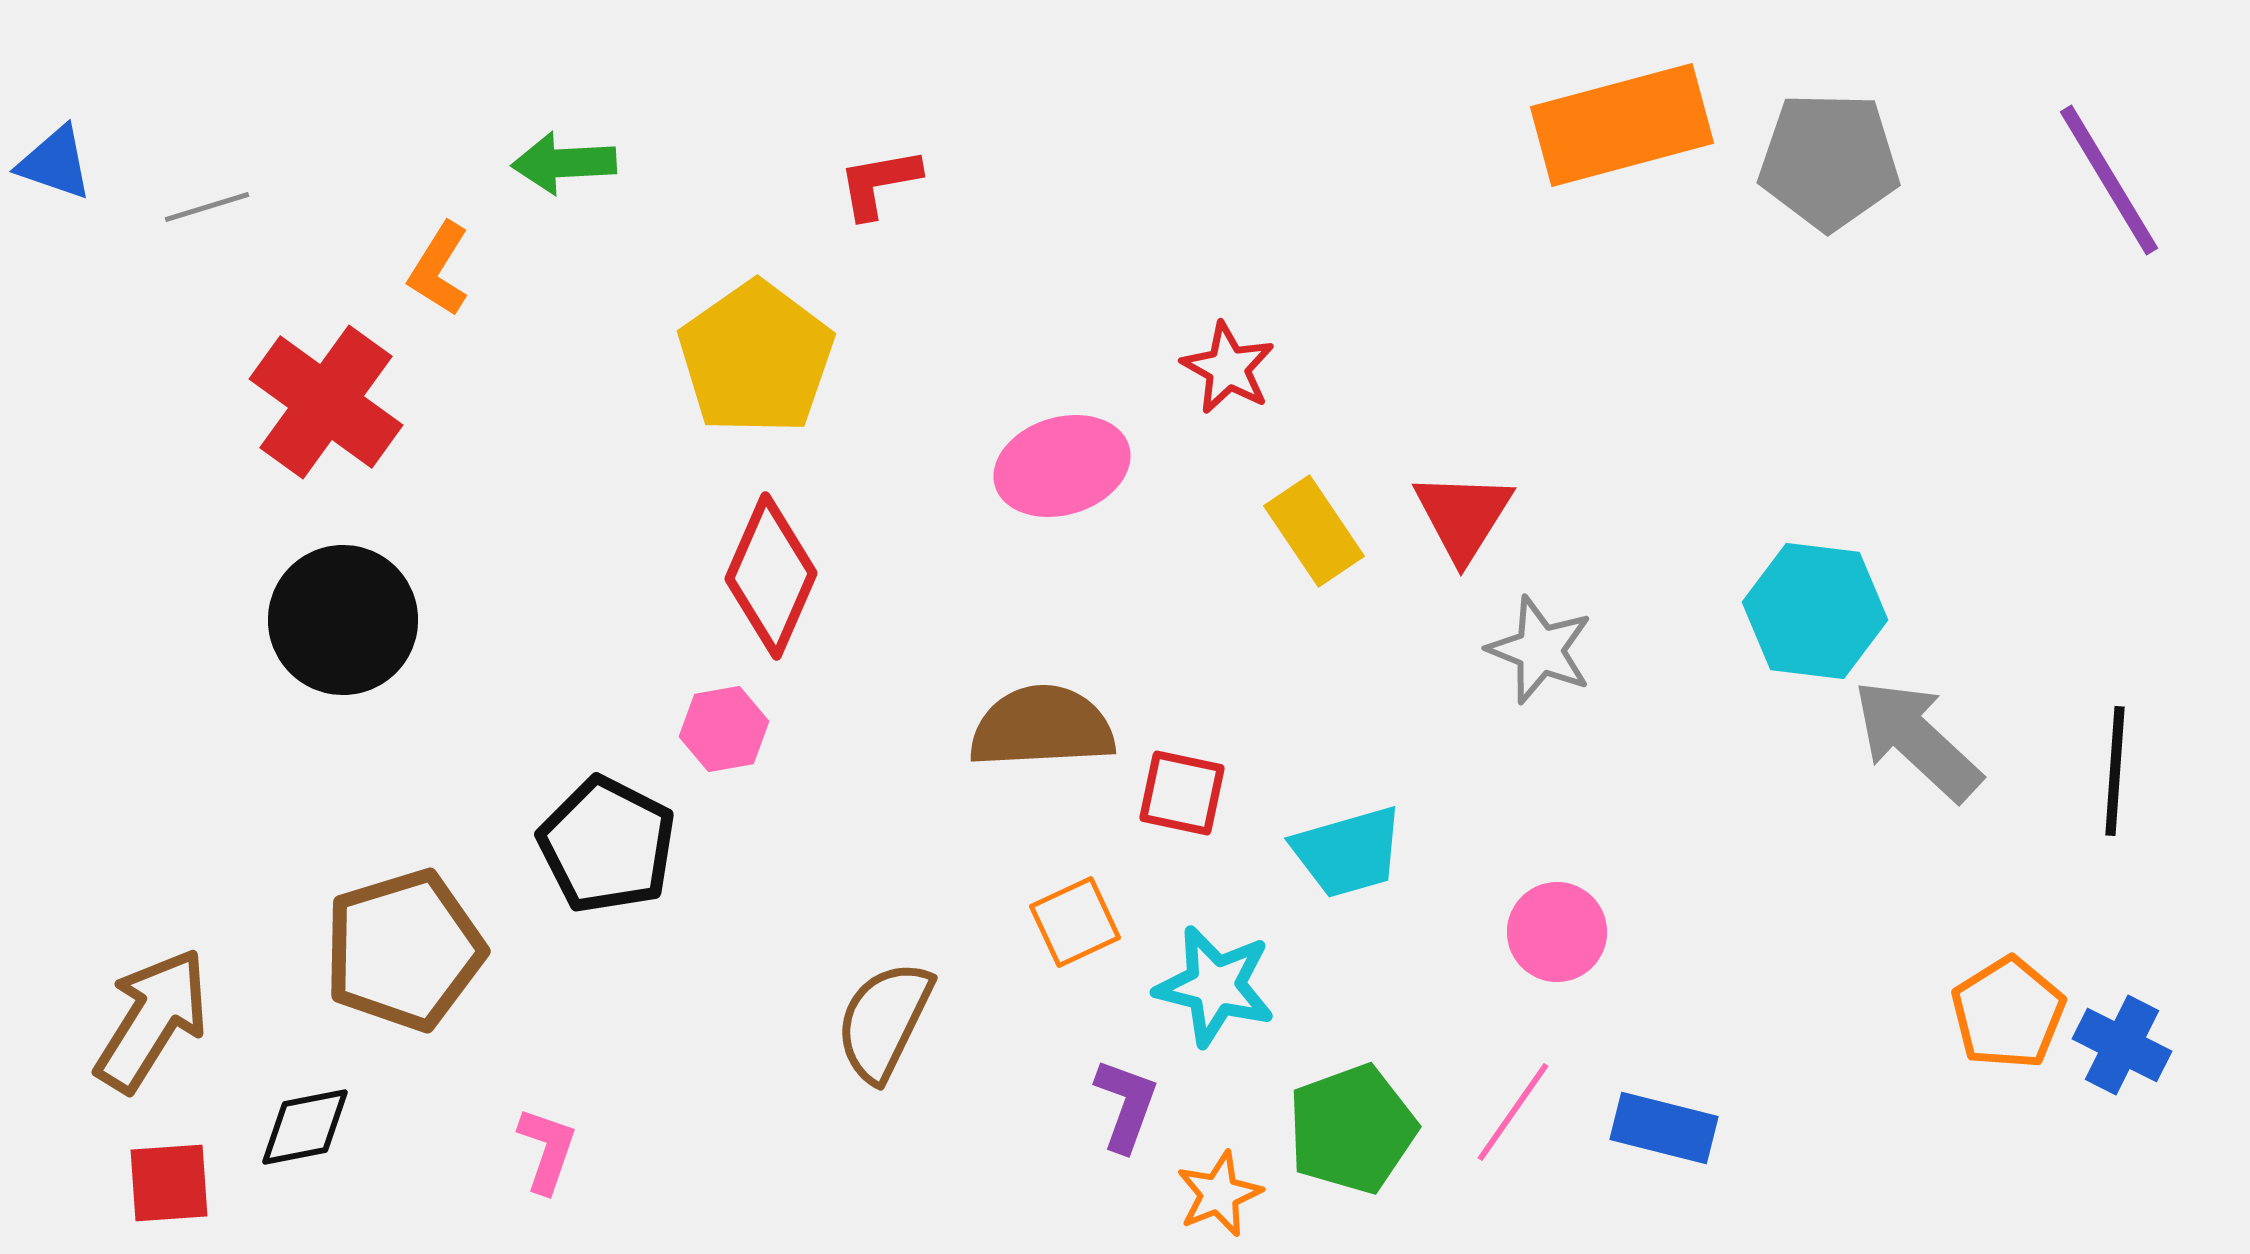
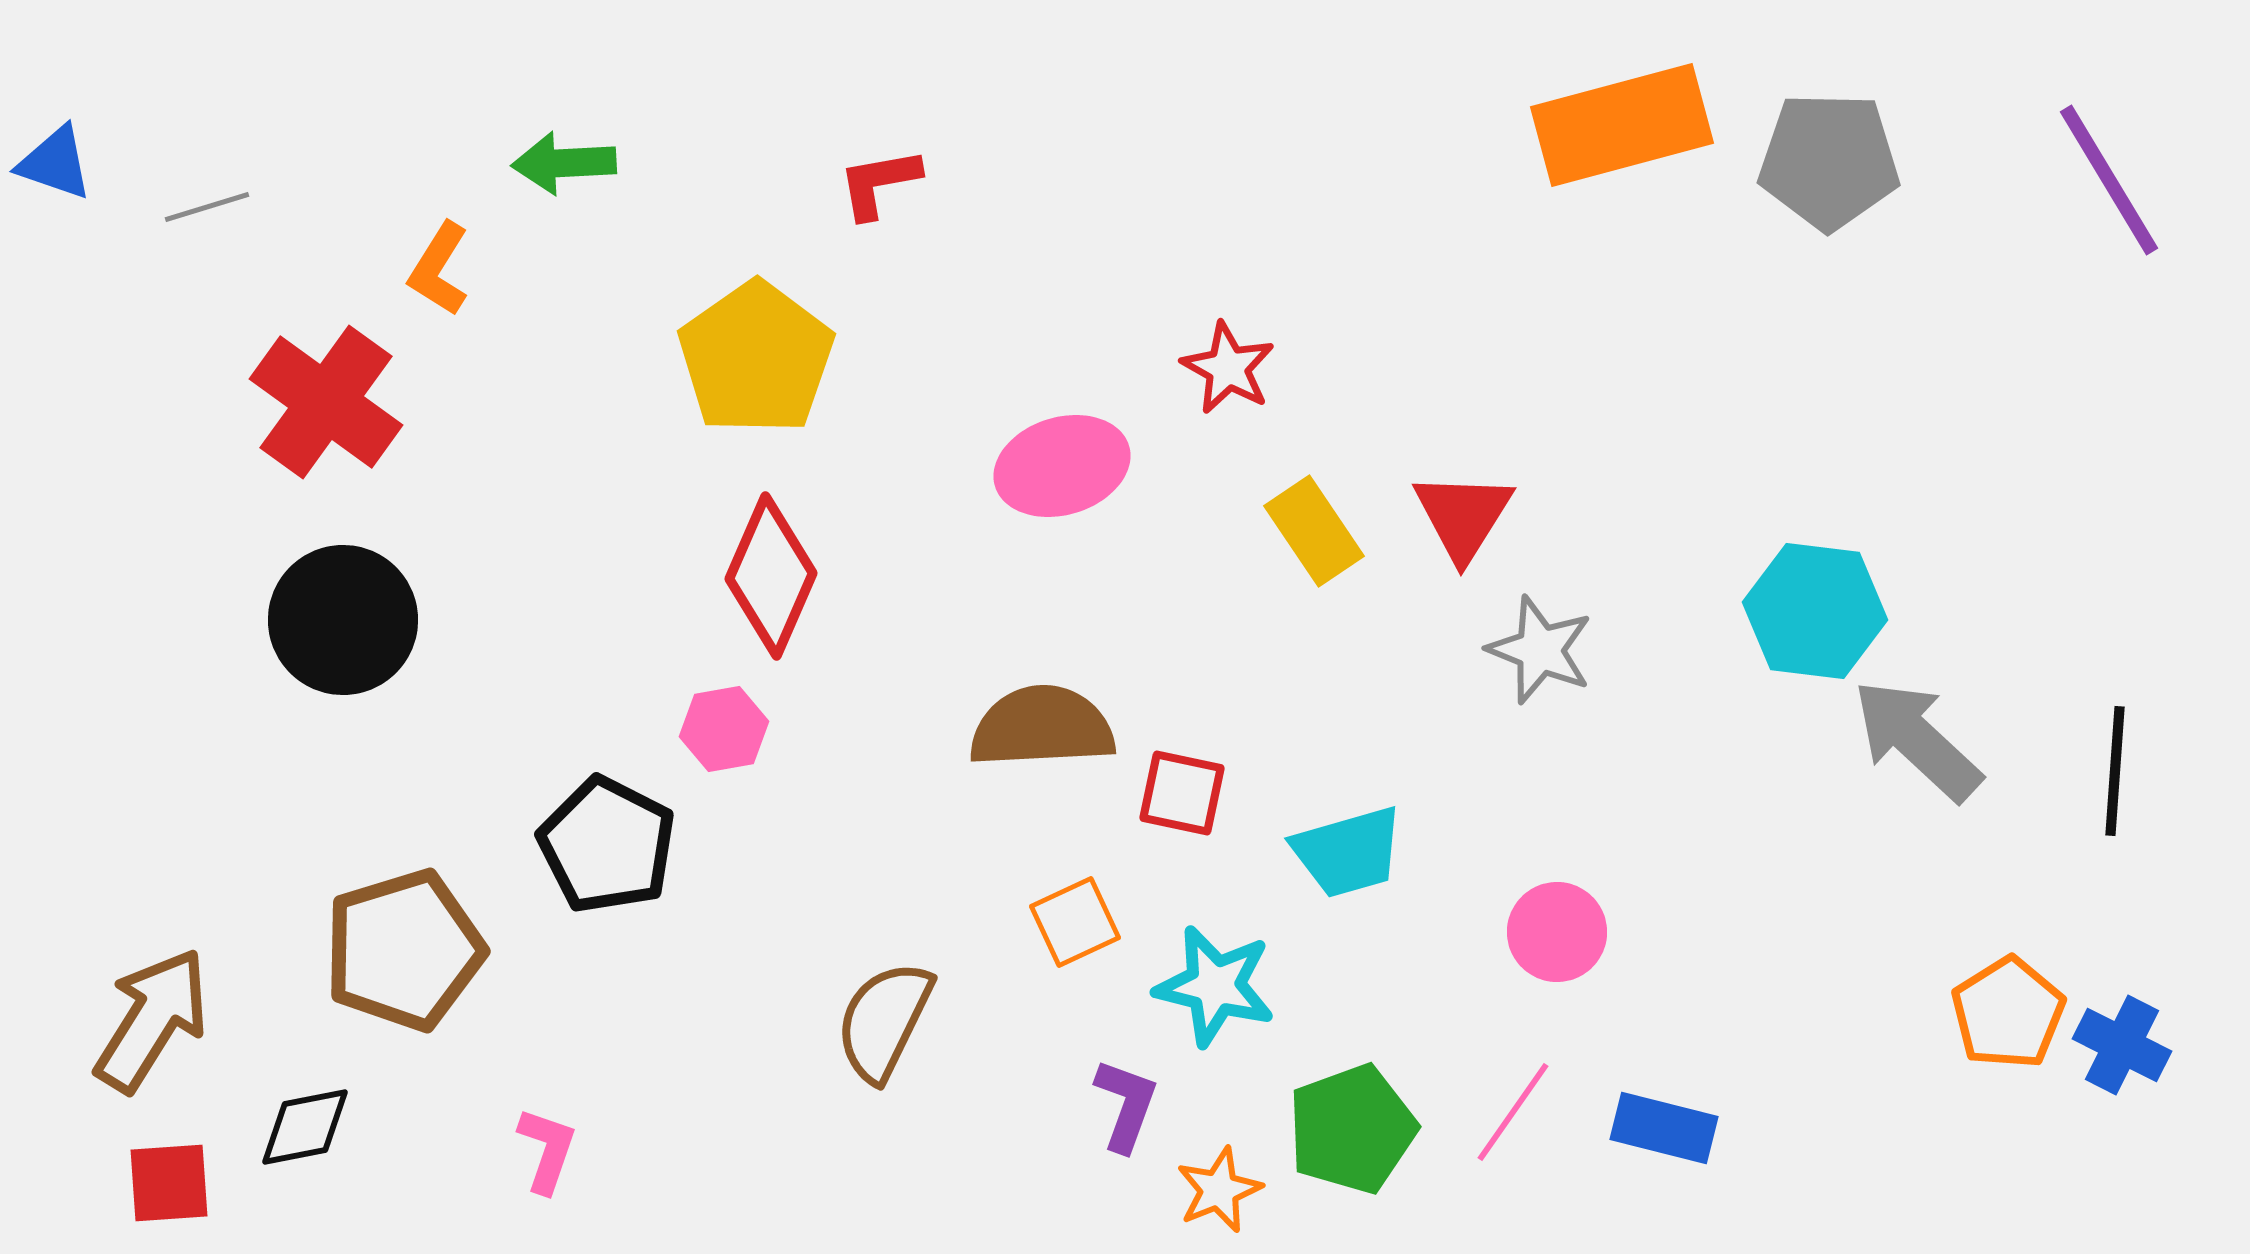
orange star at (1219, 1194): moved 4 px up
